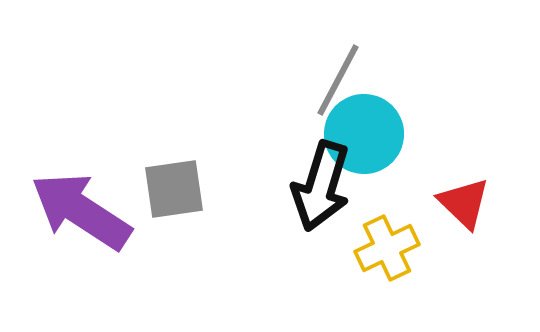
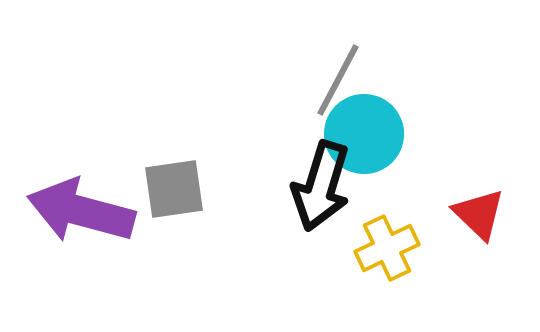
red triangle: moved 15 px right, 11 px down
purple arrow: rotated 18 degrees counterclockwise
